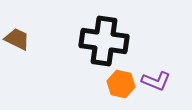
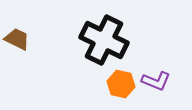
black cross: moved 1 px up; rotated 18 degrees clockwise
